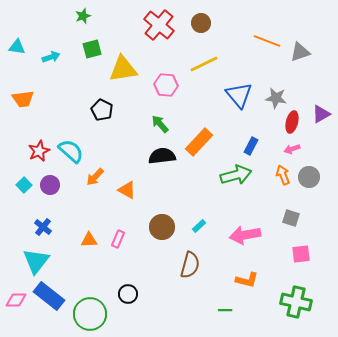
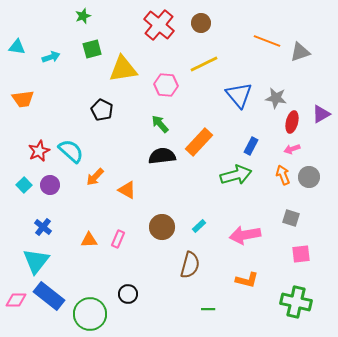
green line at (225, 310): moved 17 px left, 1 px up
